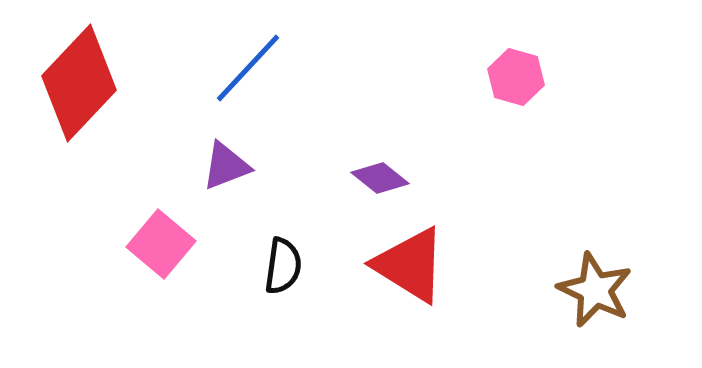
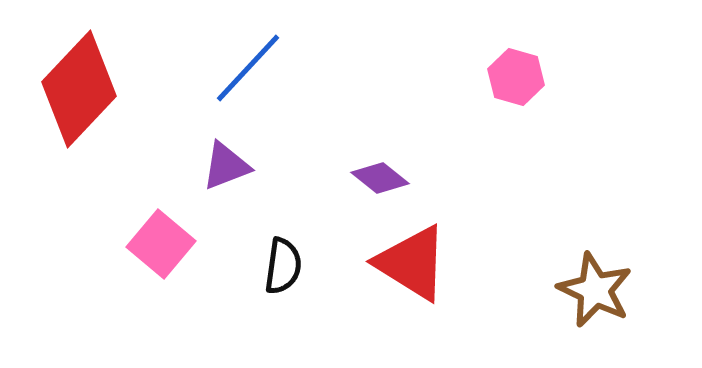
red diamond: moved 6 px down
red triangle: moved 2 px right, 2 px up
